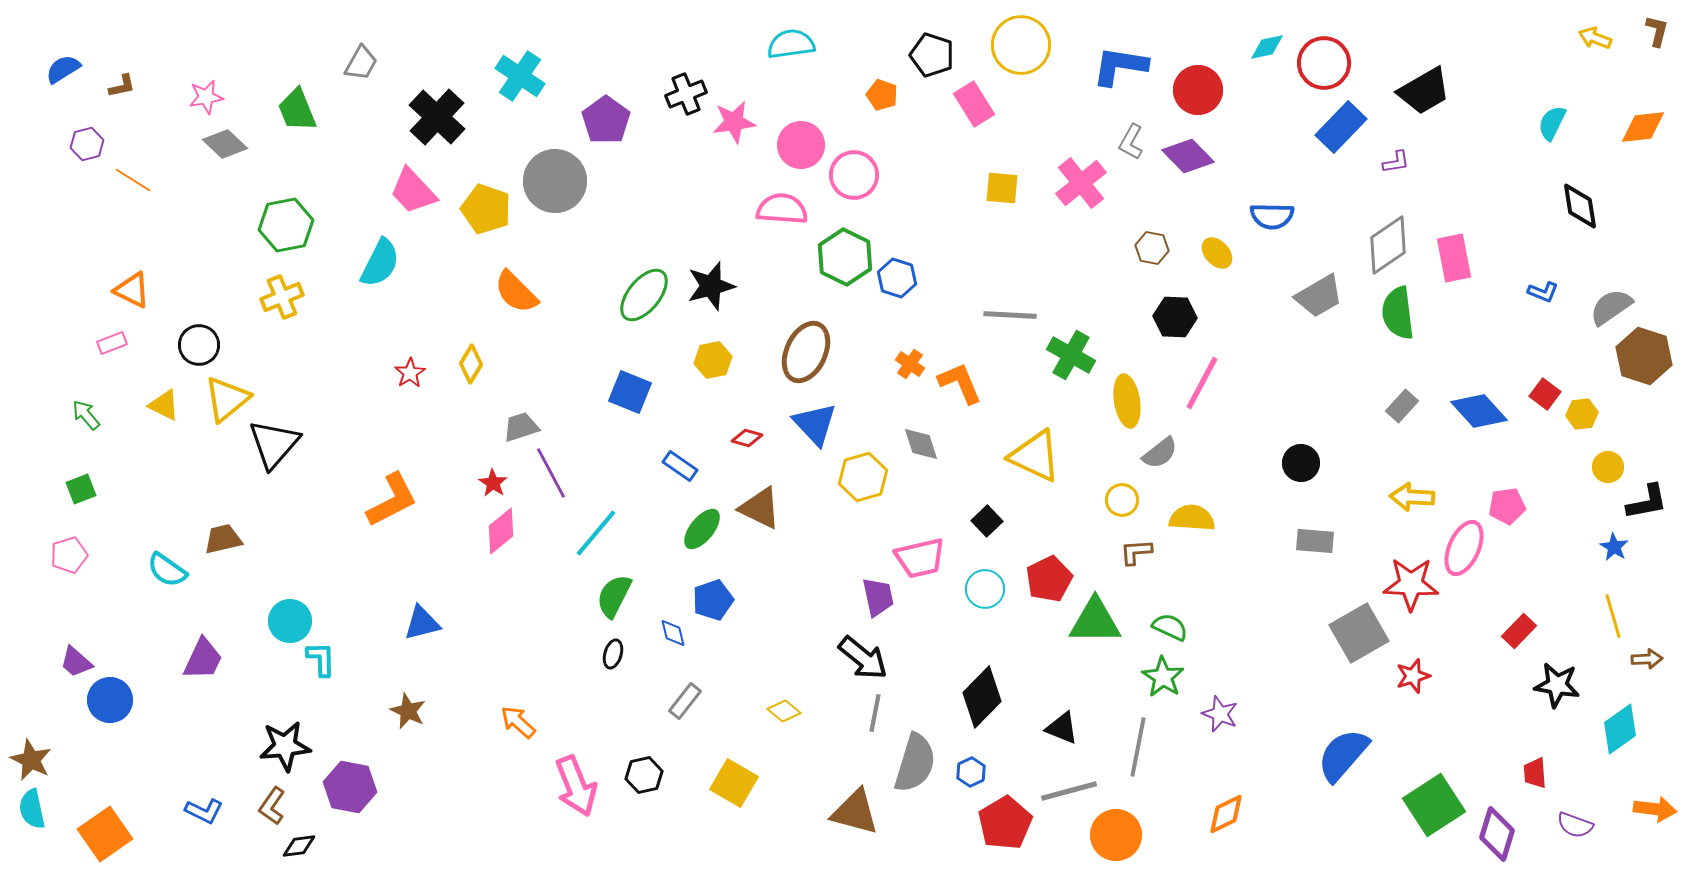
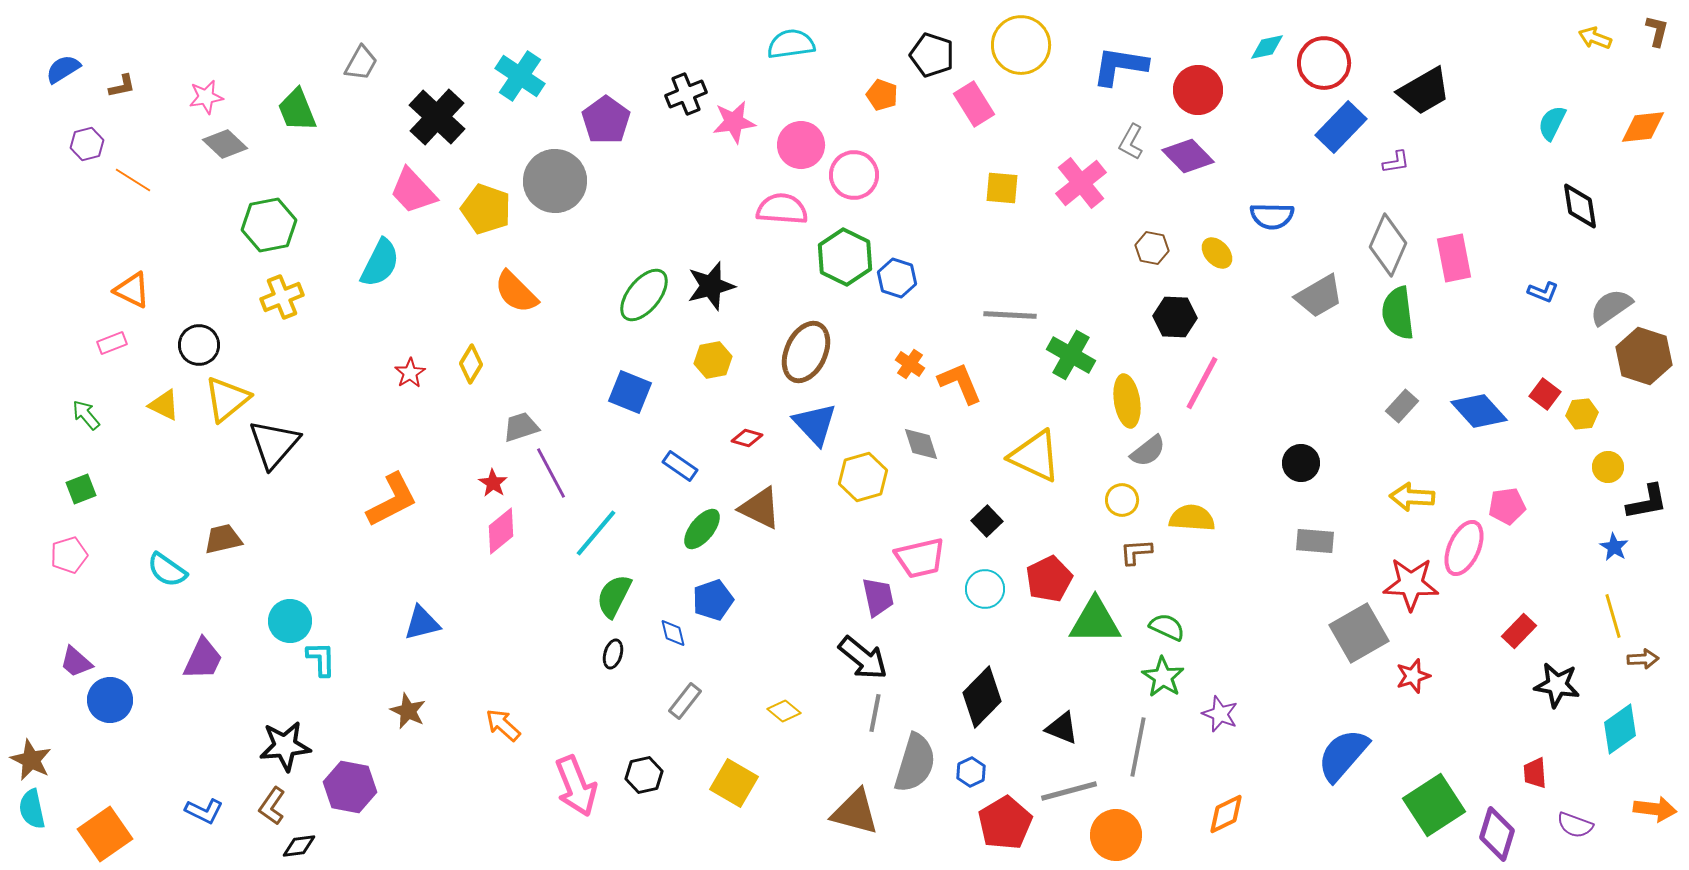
green hexagon at (286, 225): moved 17 px left
gray diamond at (1388, 245): rotated 32 degrees counterclockwise
gray semicircle at (1160, 453): moved 12 px left, 2 px up
green semicircle at (1170, 627): moved 3 px left
brown arrow at (1647, 659): moved 4 px left
orange arrow at (518, 722): moved 15 px left, 3 px down
